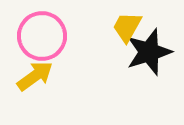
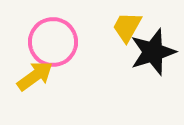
pink circle: moved 11 px right, 6 px down
black star: moved 4 px right
